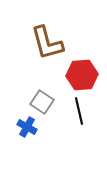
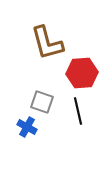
red hexagon: moved 2 px up
gray square: rotated 15 degrees counterclockwise
black line: moved 1 px left
